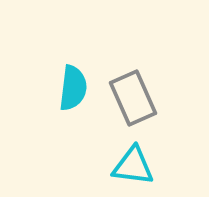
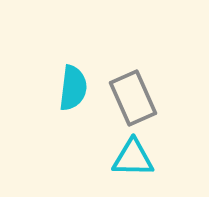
cyan triangle: moved 8 px up; rotated 6 degrees counterclockwise
